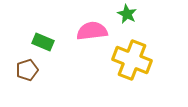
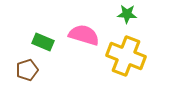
green star: rotated 24 degrees counterclockwise
pink semicircle: moved 8 px left, 4 px down; rotated 24 degrees clockwise
yellow cross: moved 6 px left, 4 px up
